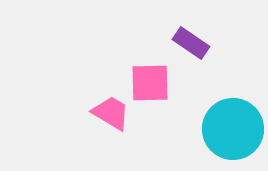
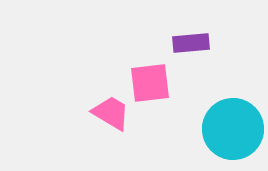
purple rectangle: rotated 39 degrees counterclockwise
pink square: rotated 6 degrees counterclockwise
